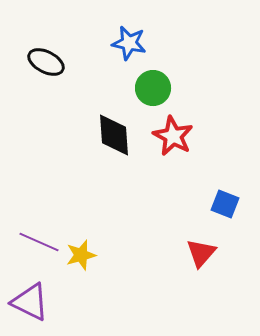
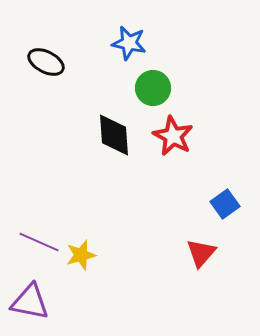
blue square: rotated 32 degrees clockwise
purple triangle: rotated 15 degrees counterclockwise
